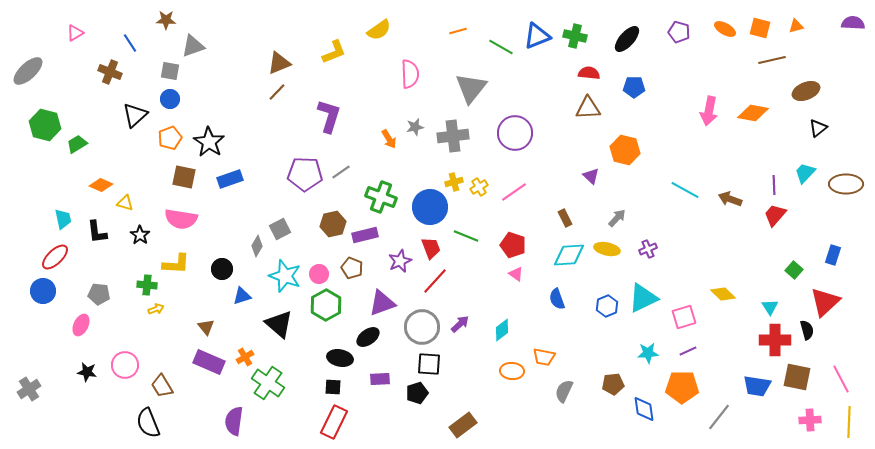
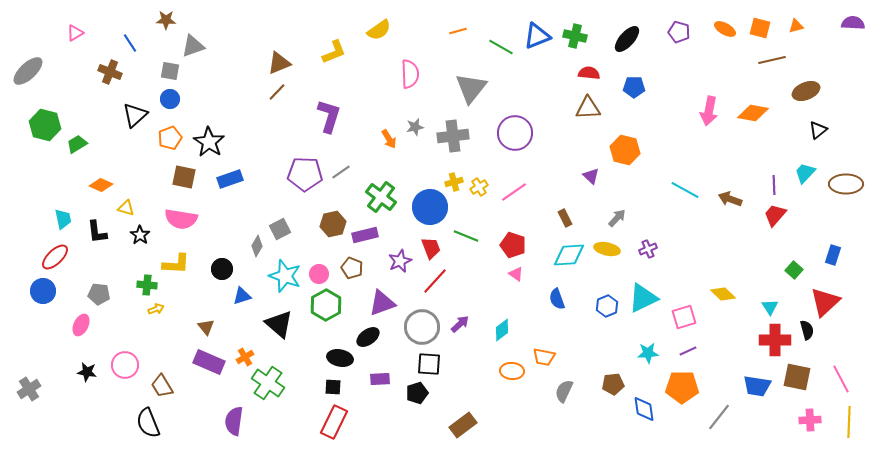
black triangle at (818, 128): moved 2 px down
green cross at (381, 197): rotated 16 degrees clockwise
yellow triangle at (125, 203): moved 1 px right, 5 px down
